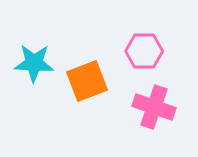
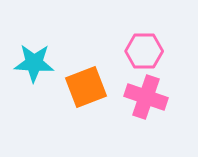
orange square: moved 1 px left, 6 px down
pink cross: moved 8 px left, 10 px up
